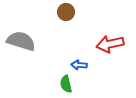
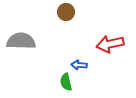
gray semicircle: rotated 16 degrees counterclockwise
green semicircle: moved 2 px up
